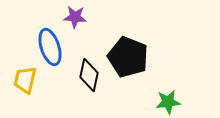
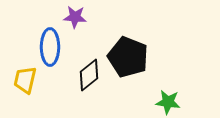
blue ellipse: rotated 18 degrees clockwise
black diamond: rotated 40 degrees clockwise
green star: rotated 15 degrees clockwise
